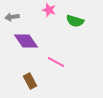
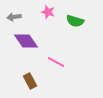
pink star: moved 1 px left, 2 px down
gray arrow: moved 2 px right
